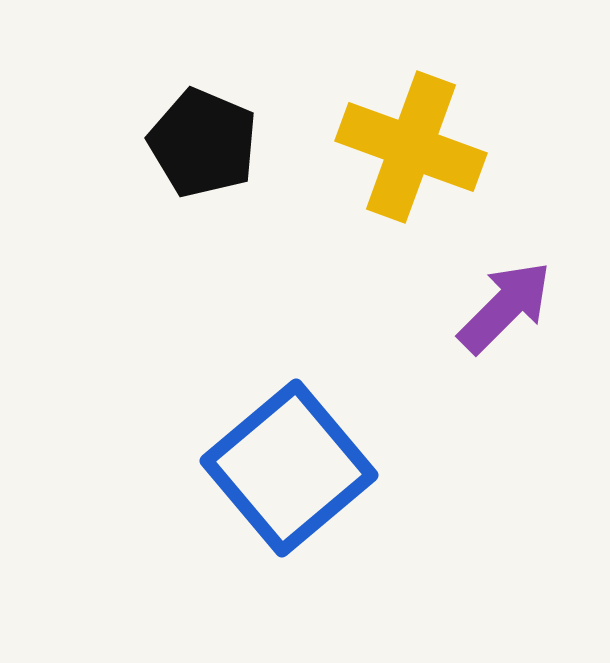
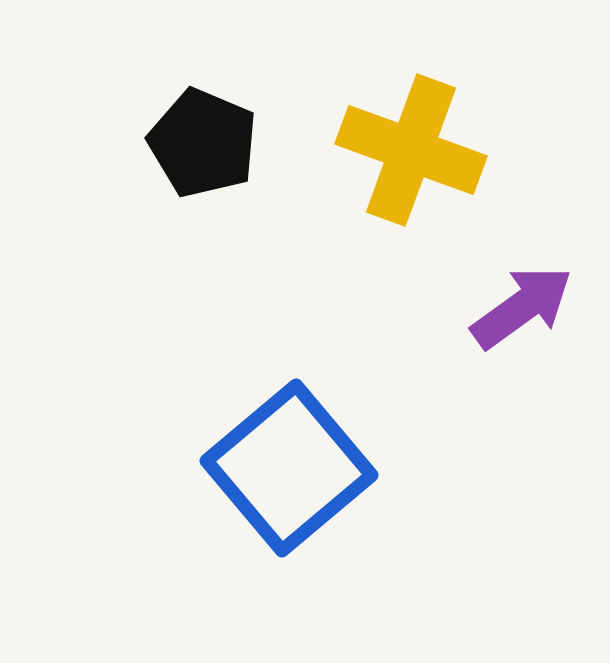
yellow cross: moved 3 px down
purple arrow: moved 17 px right; rotated 9 degrees clockwise
